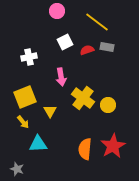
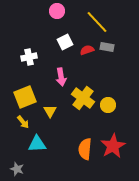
yellow line: rotated 10 degrees clockwise
cyan triangle: moved 1 px left
